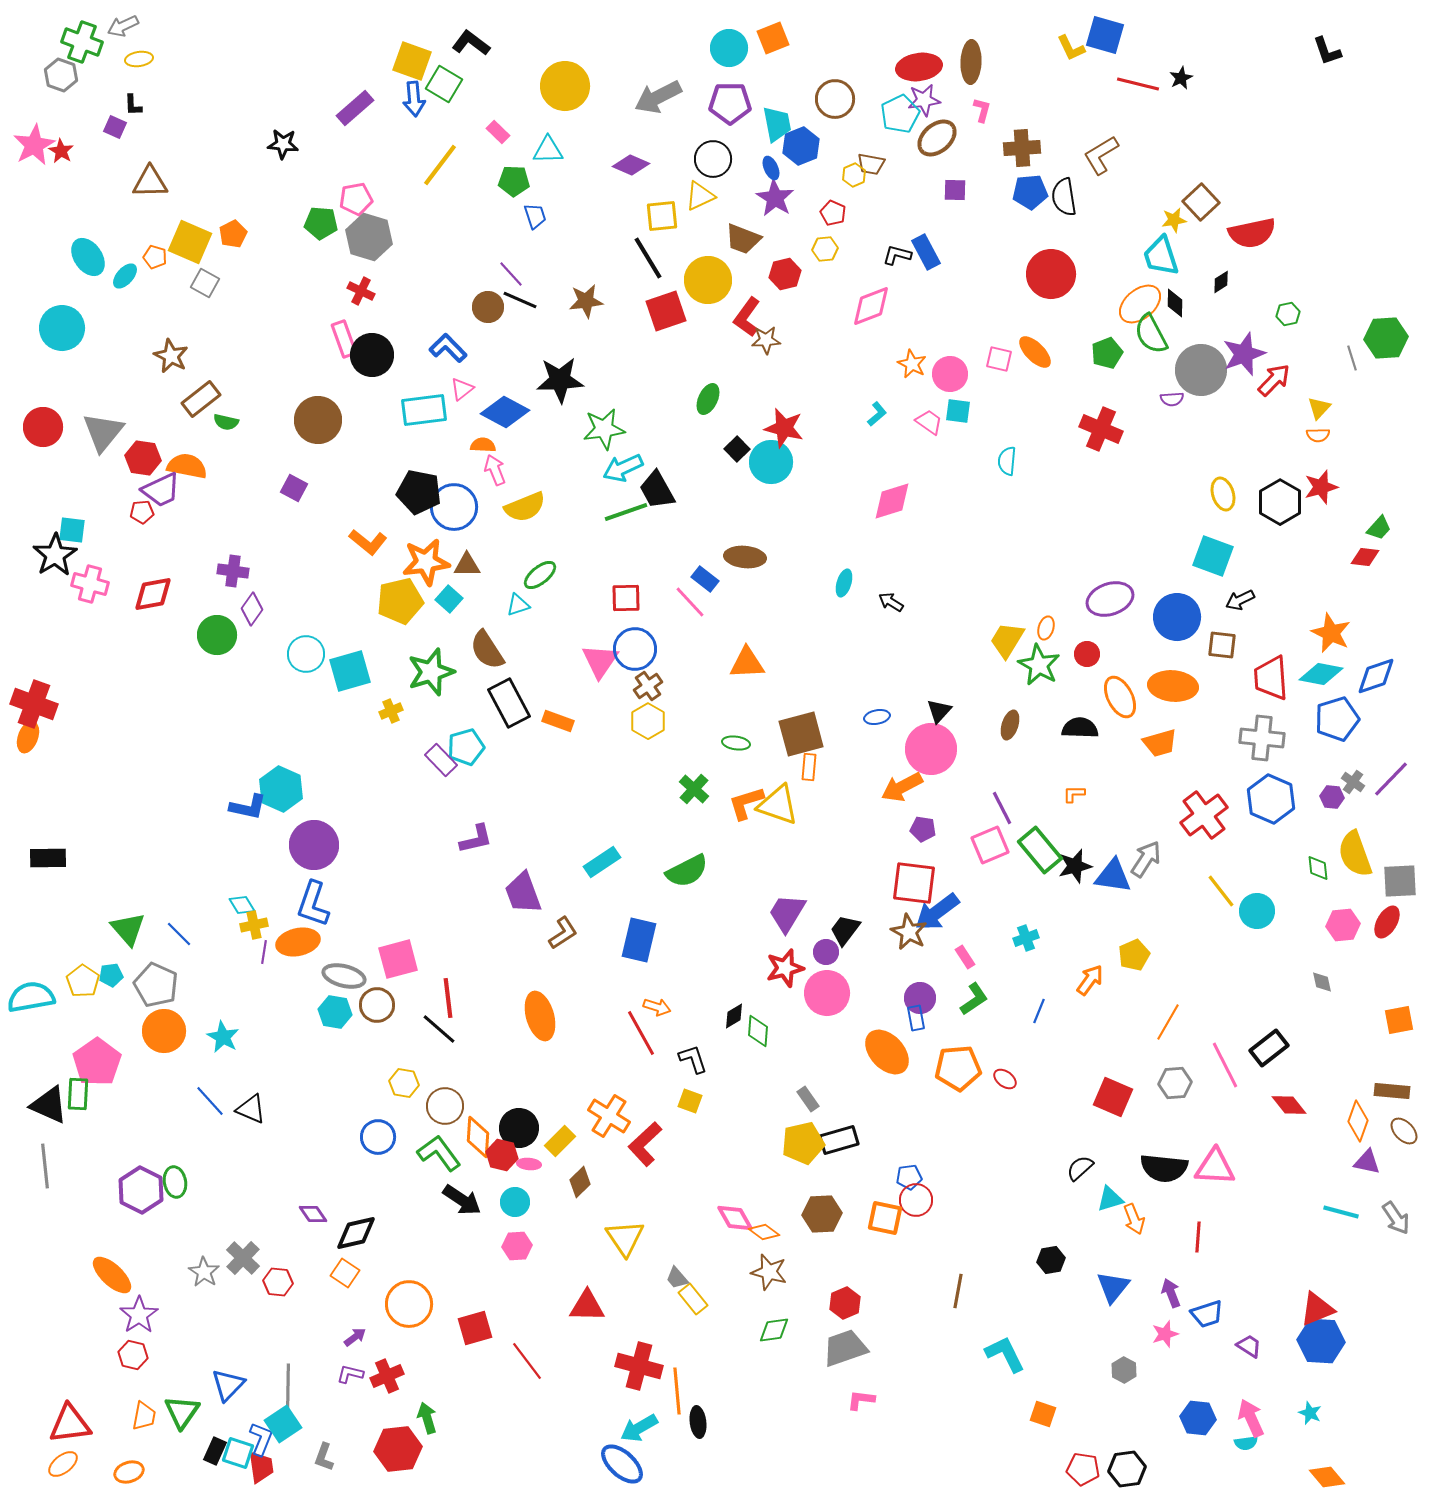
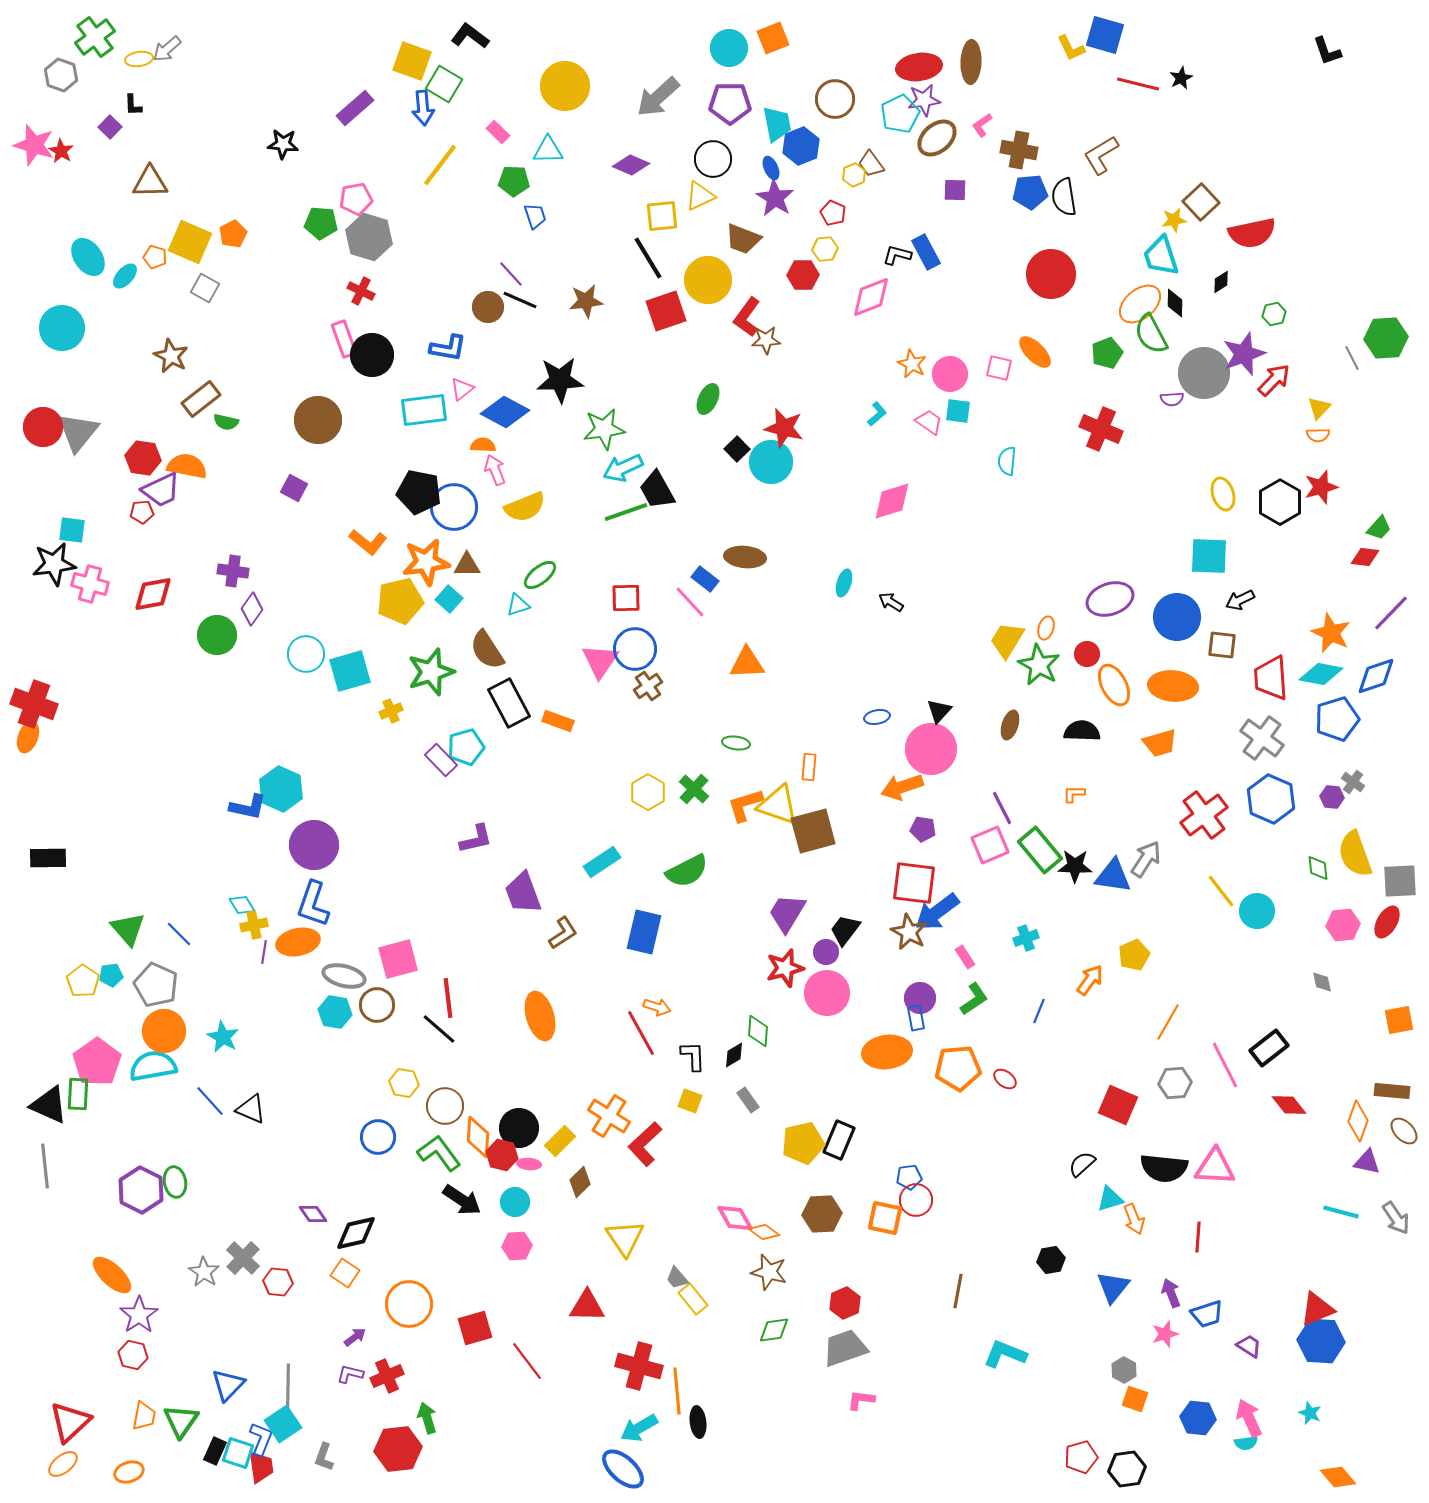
gray arrow at (123, 26): moved 44 px right, 23 px down; rotated 16 degrees counterclockwise
green cross at (82, 42): moved 13 px right, 5 px up; rotated 33 degrees clockwise
black L-shape at (471, 43): moved 1 px left, 7 px up
gray arrow at (658, 97): rotated 15 degrees counterclockwise
blue arrow at (414, 99): moved 9 px right, 9 px down
pink L-shape at (982, 110): moved 15 px down; rotated 140 degrees counterclockwise
purple square at (115, 127): moved 5 px left; rotated 20 degrees clockwise
pink star at (34, 145): rotated 27 degrees counterclockwise
brown cross at (1022, 148): moved 3 px left, 2 px down; rotated 15 degrees clockwise
brown trapezoid at (871, 164): rotated 44 degrees clockwise
red hexagon at (785, 274): moved 18 px right, 1 px down; rotated 12 degrees clockwise
gray square at (205, 283): moved 5 px down
pink diamond at (871, 306): moved 9 px up
green hexagon at (1288, 314): moved 14 px left
blue L-shape at (448, 348): rotated 144 degrees clockwise
gray line at (1352, 358): rotated 10 degrees counterclockwise
pink square at (999, 359): moved 9 px down
gray circle at (1201, 370): moved 3 px right, 3 px down
gray triangle at (103, 432): moved 25 px left
black star at (55, 555): moved 1 px left, 9 px down; rotated 24 degrees clockwise
cyan square at (1213, 556): moved 4 px left; rotated 18 degrees counterclockwise
orange ellipse at (1120, 697): moved 6 px left, 12 px up
yellow hexagon at (648, 721): moved 71 px down
black semicircle at (1080, 728): moved 2 px right, 3 px down
brown square at (801, 734): moved 12 px right, 97 px down
gray cross at (1262, 738): rotated 30 degrees clockwise
purple line at (1391, 779): moved 166 px up
orange arrow at (902, 787): rotated 9 degrees clockwise
orange L-shape at (746, 803): moved 1 px left, 2 px down
black star at (1075, 866): rotated 16 degrees clockwise
blue rectangle at (639, 940): moved 5 px right, 8 px up
cyan semicircle at (31, 997): moved 122 px right, 69 px down
black diamond at (734, 1016): moved 39 px down
orange ellipse at (887, 1052): rotated 54 degrees counterclockwise
black L-shape at (693, 1059): moved 3 px up; rotated 16 degrees clockwise
red square at (1113, 1097): moved 5 px right, 8 px down
gray rectangle at (808, 1099): moved 60 px left, 1 px down
black rectangle at (839, 1140): rotated 51 degrees counterclockwise
black semicircle at (1080, 1168): moved 2 px right, 4 px up
cyan L-shape at (1005, 1354): rotated 42 degrees counterclockwise
green triangle at (182, 1412): moved 1 px left, 9 px down
orange square at (1043, 1414): moved 92 px right, 15 px up
pink arrow at (1251, 1418): moved 2 px left
red triangle at (70, 1424): moved 2 px up; rotated 36 degrees counterclockwise
blue ellipse at (622, 1464): moved 1 px right, 5 px down
red pentagon at (1083, 1469): moved 2 px left, 12 px up; rotated 24 degrees counterclockwise
orange diamond at (1327, 1477): moved 11 px right
